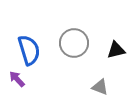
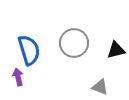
purple arrow: moved 1 px right, 2 px up; rotated 30 degrees clockwise
